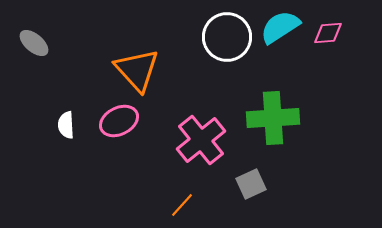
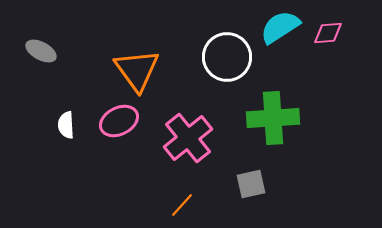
white circle: moved 20 px down
gray ellipse: moved 7 px right, 8 px down; rotated 12 degrees counterclockwise
orange triangle: rotated 6 degrees clockwise
pink cross: moved 13 px left, 2 px up
gray square: rotated 12 degrees clockwise
